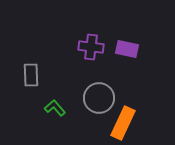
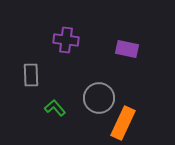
purple cross: moved 25 px left, 7 px up
